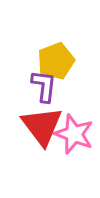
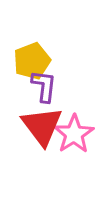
yellow pentagon: moved 24 px left
pink star: rotated 18 degrees clockwise
